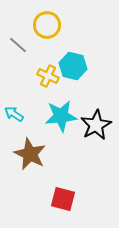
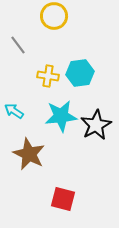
yellow circle: moved 7 px right, 9 px up
gray line: rotated 12 degrees clockwise
cyan hexagon: moved 7 px right, 7 px down; rotated 20 degrees counterclockwise
yellow cross: rotated 15 degrees counterclockwise
cyan arrow: moved 3 px up
brown star: moved 1 px left
